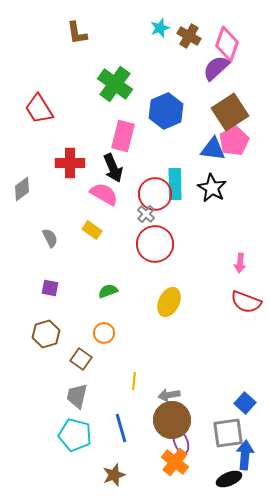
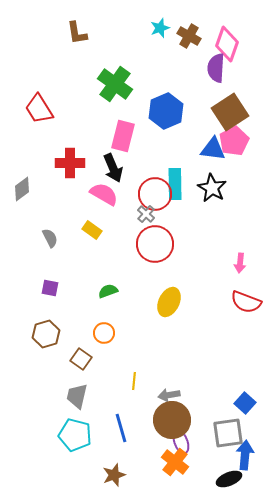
purple semicircle at (216, 68): rotated 44 degrees counterclockwise
